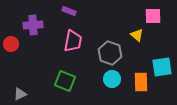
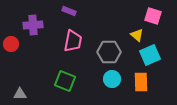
pink square: rotated 18 degrees clockwise
gray hexagon: moved 1 px left, 1 px up; rotated 20 degrees counterclockwise
cyan square: moved 12 px left, 12 px up; rotated 15 degrees counterclockwise
gray triangle: rotated 24 degrees clockwise
